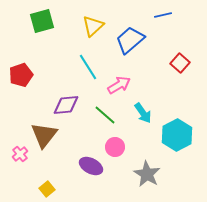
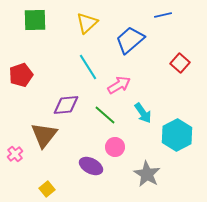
green square: moved 7 px left, 1 px up; rotated 15 degrees clockwise
yellow triangle: moved 6 px left, 3 px up
pink cross: moved 5 px left
